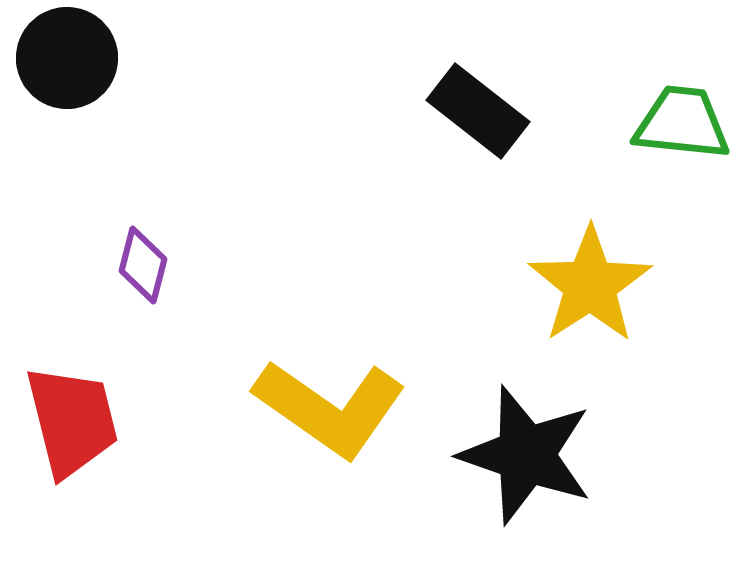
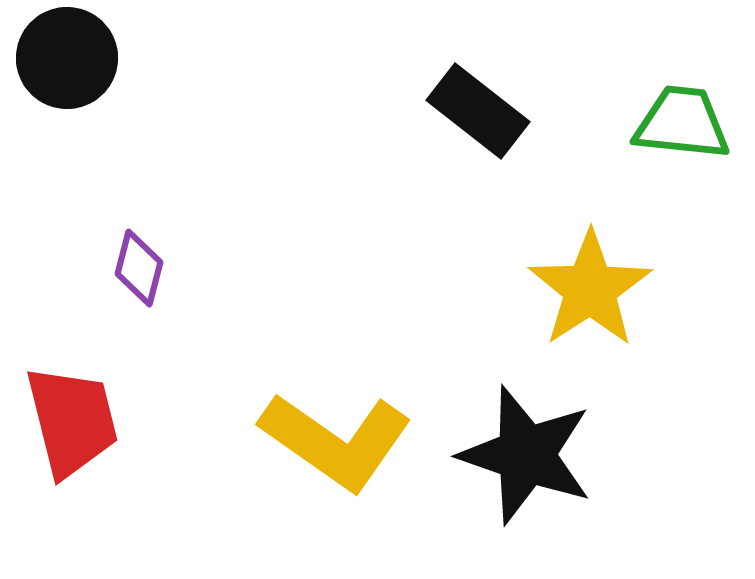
purple diamond: moved 4 px left, 3 px down
yellow star: moved 4 px down
yellow L-shape: moved 6 px right, 33 px down
